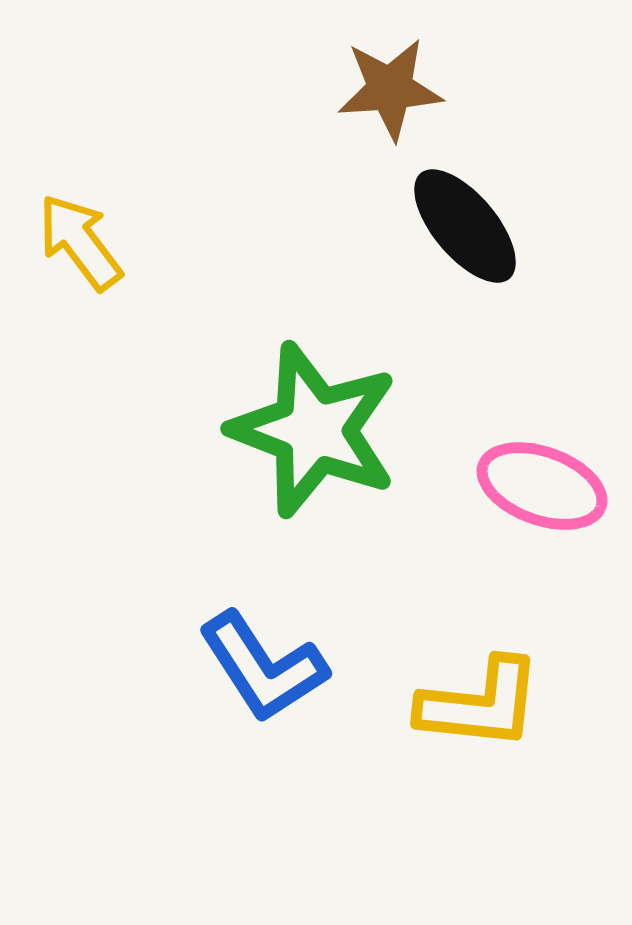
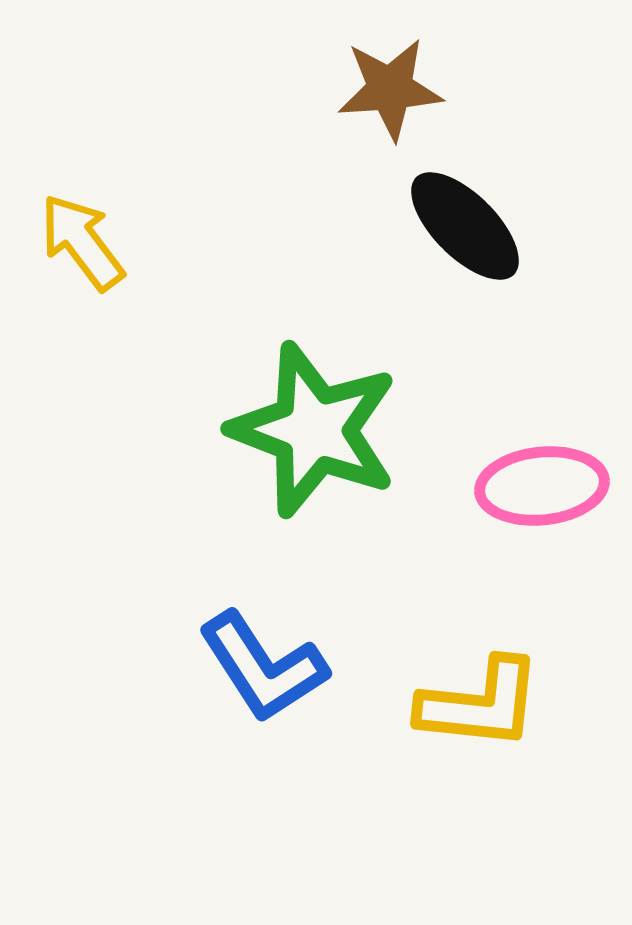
black ellipse: rotated 5 degrees counterclockwise
yellow arrow: moved 2 px right
pink ellipse: rotated 26 degrees counterclockwise
